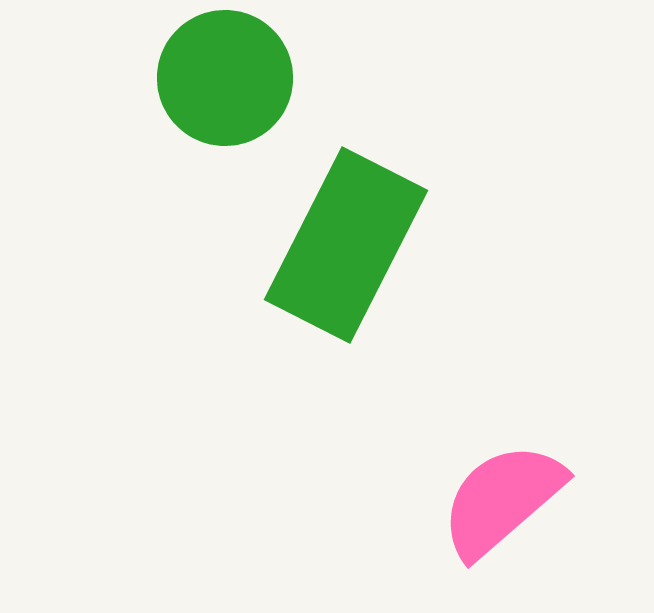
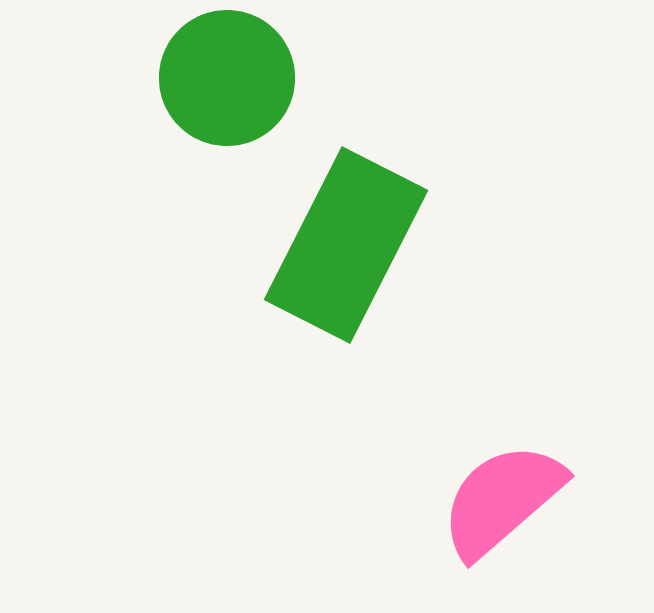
green circle: moved 2 px right
